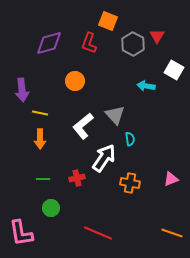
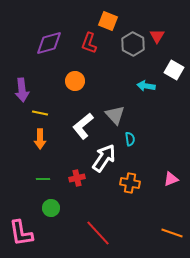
red line: rotated 24 degrees clockwise
